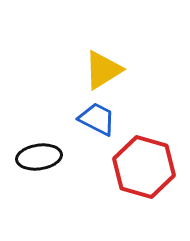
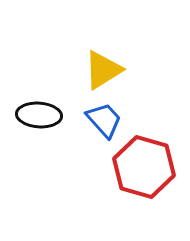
blue trapezoid: moved 7 px right, 1 px down; rotated 21 degrees clockwise
black ellipse: moved 42 px up; rotated 12 degrees clockwise
